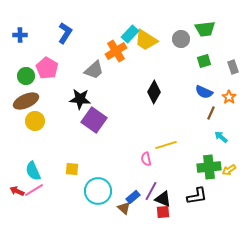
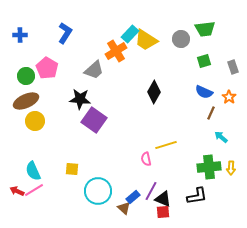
yellow arrow: moved 2 px right, 2 px up; rotated 56 degrees counterclockwise
